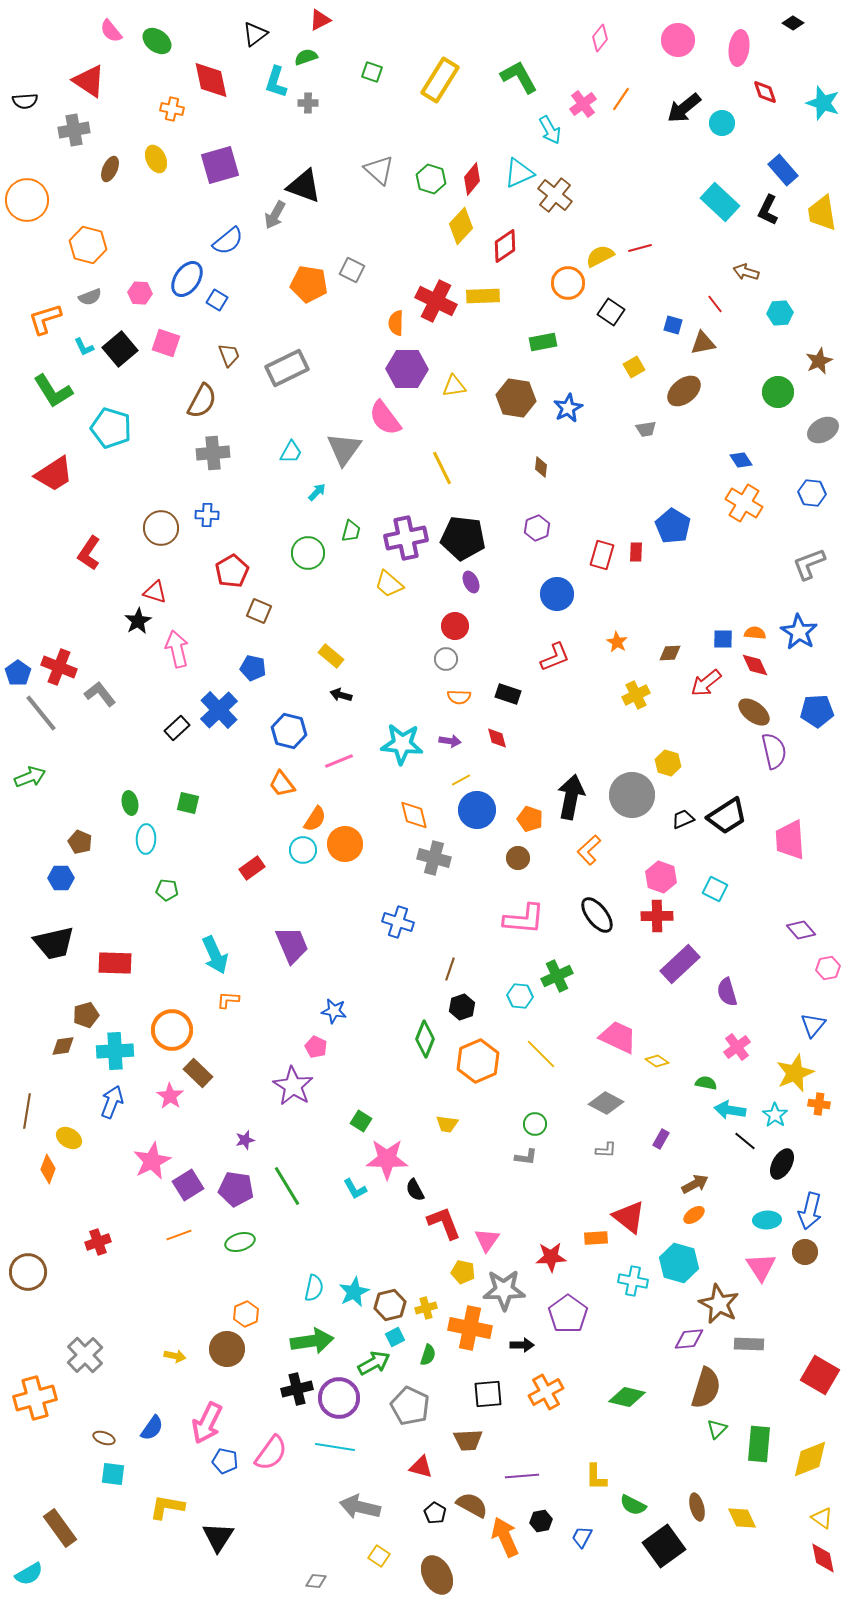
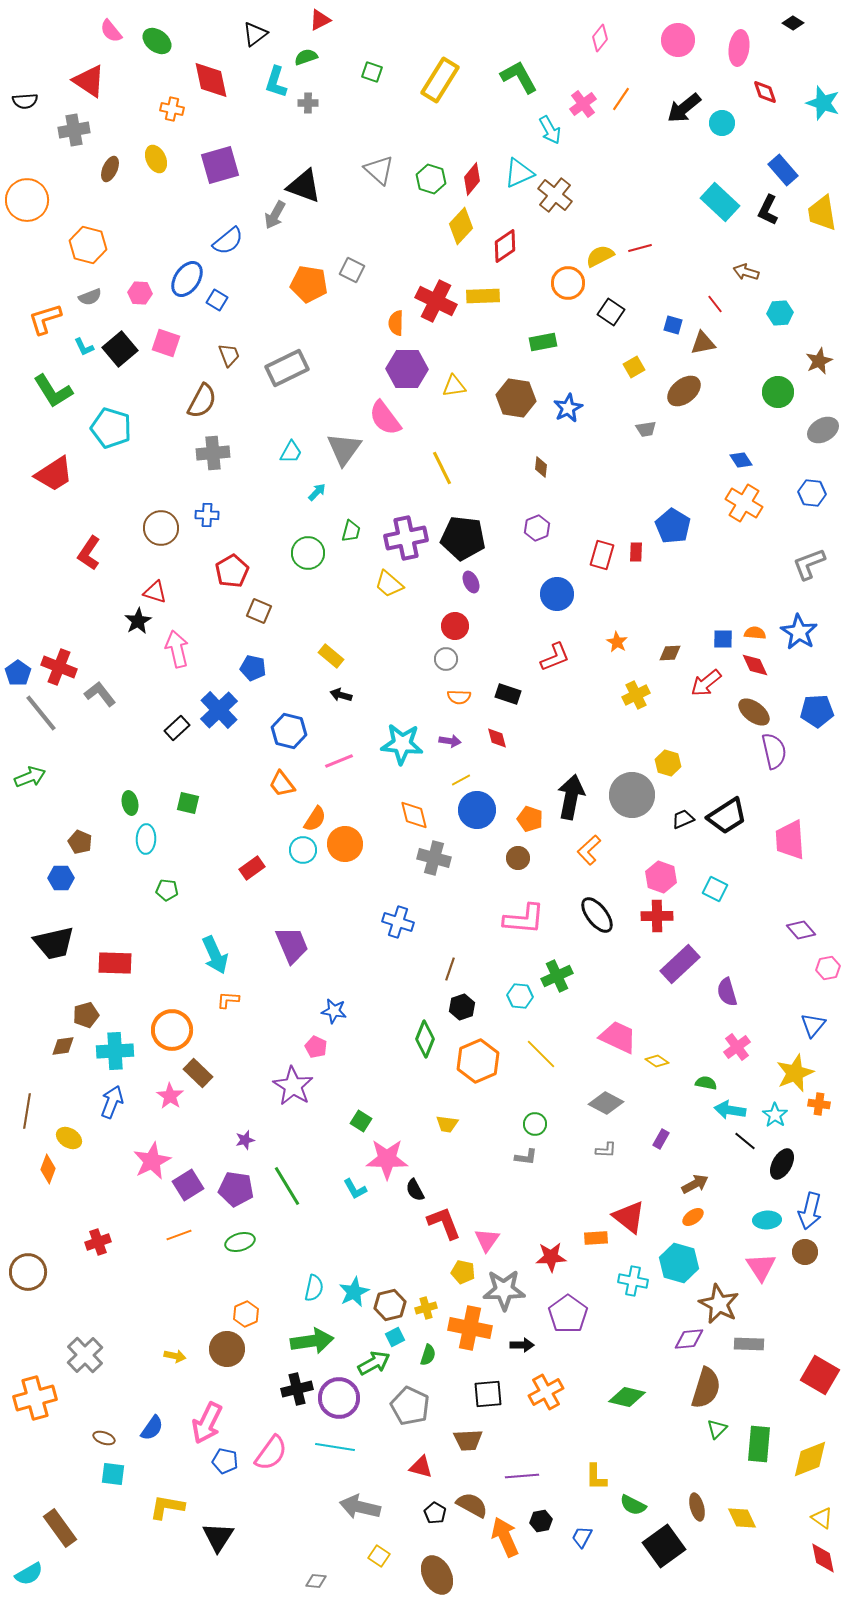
orange ellipse at (694, 1215): moved 1 px left, 2 px down
